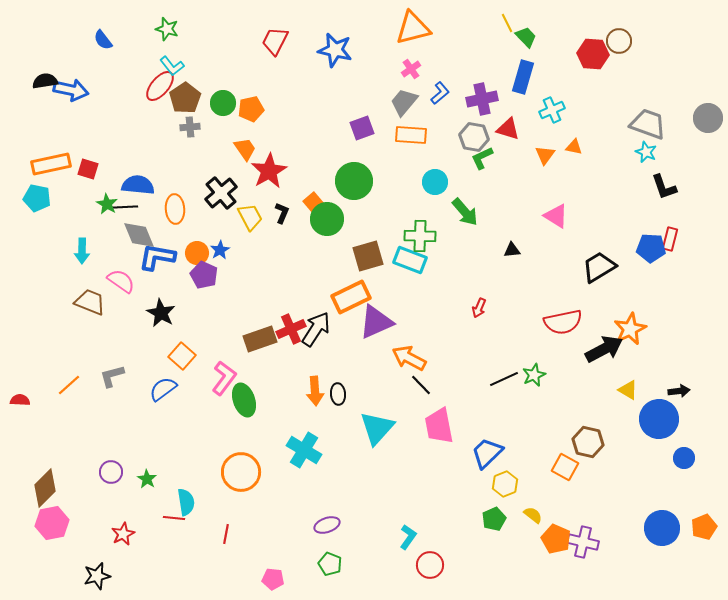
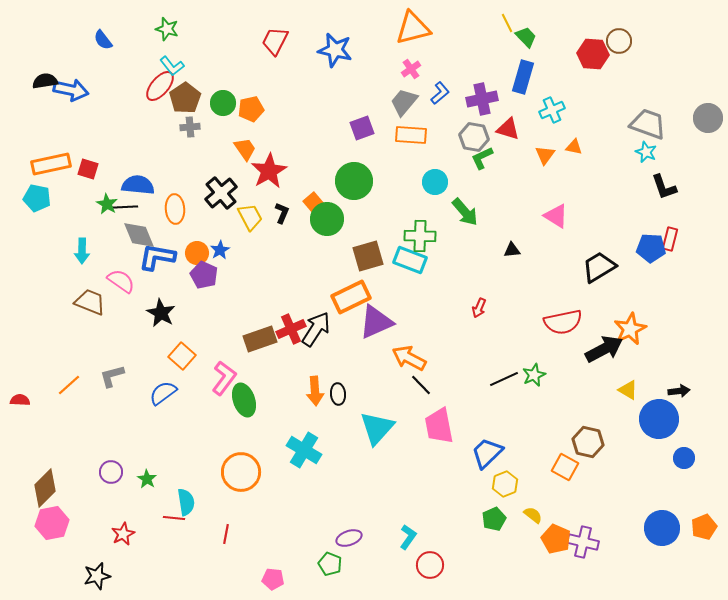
blue semicircle at (163, 389): moved 4 px down
purple ellipse at (327, 525): moved 22 px right, 13 px down
